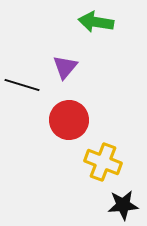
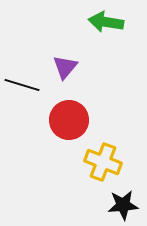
green arrow: moved 10 px right
